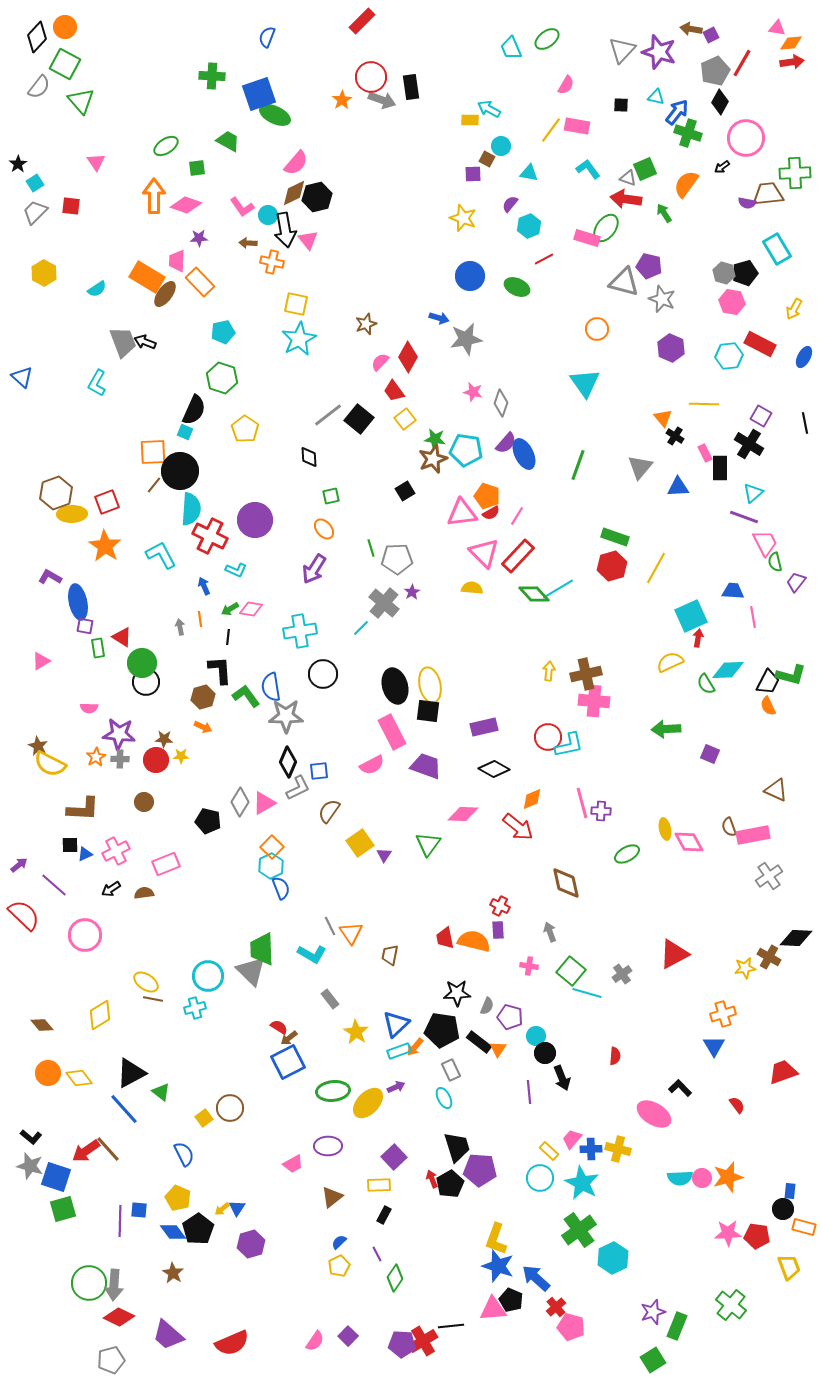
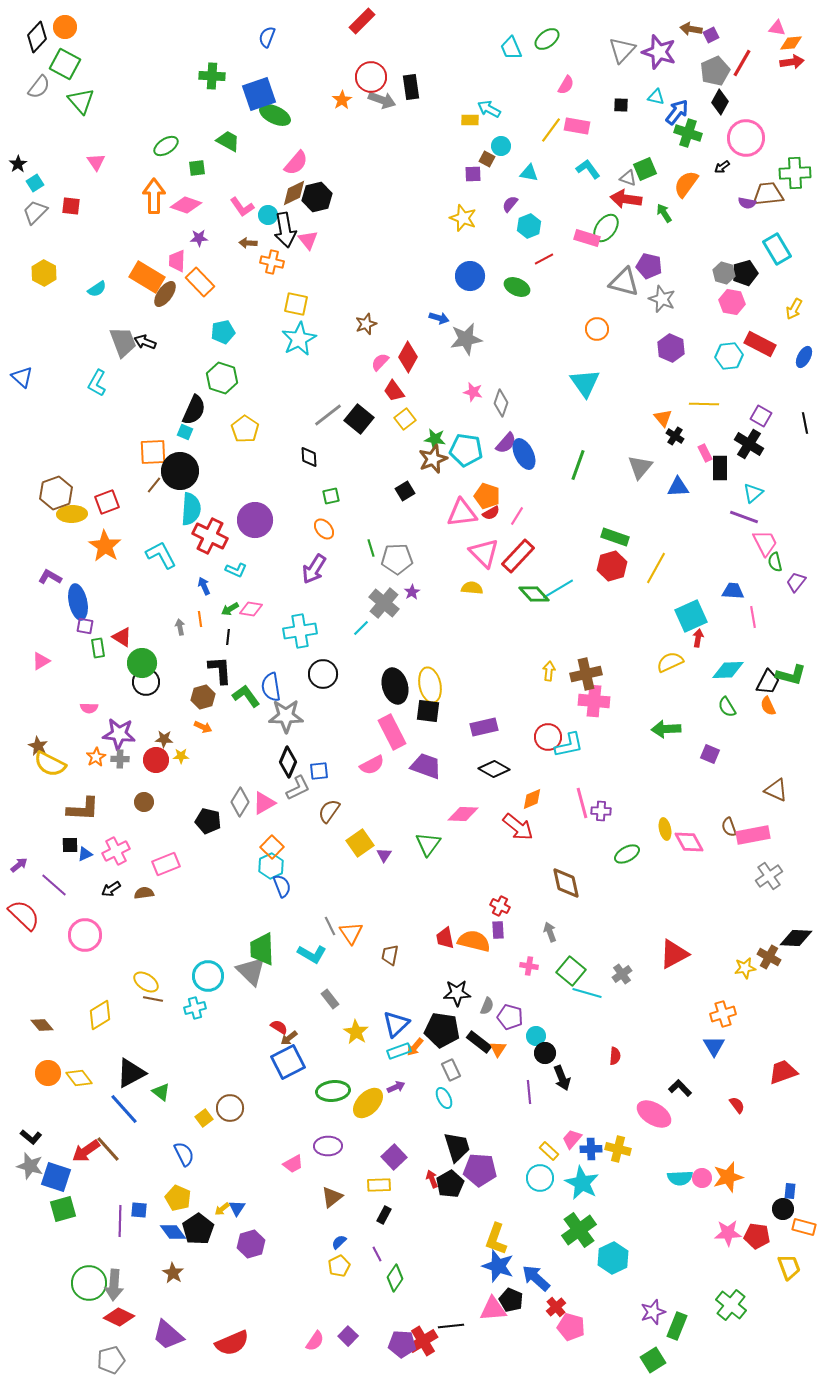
green semicircle at (706, 684): moved 21 px right, 23 px down
blue semicircle at (281, 888): moved 1 px right, 2 px up
